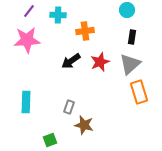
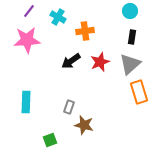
cyan circle: moved 3 px right, 1 px down
cyan cross: moved 2 px down; rotated 28 degrees clockwise
